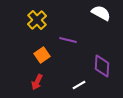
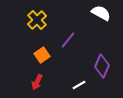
purple line: rotated 66 degrees counterclockwise
purple diamond: rotated 20 degrees clockwise
